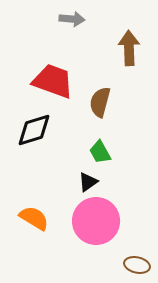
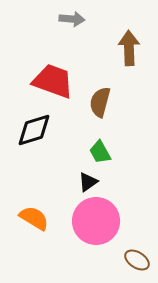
brown ellipse: moved 5 px up; rotated 20 degrees clockwise
